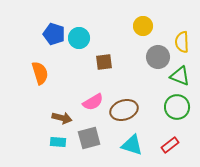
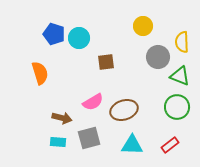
brown square: moved 2 px right
cyan triangle: rotated 15 degrees counterclockwise
